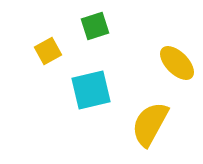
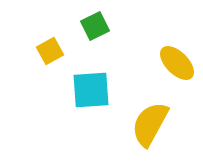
green square: rotated 8 degrees counterclockwise
yellow square: moved 2 px right
cyan square: rotated 9 degrees clockwise
